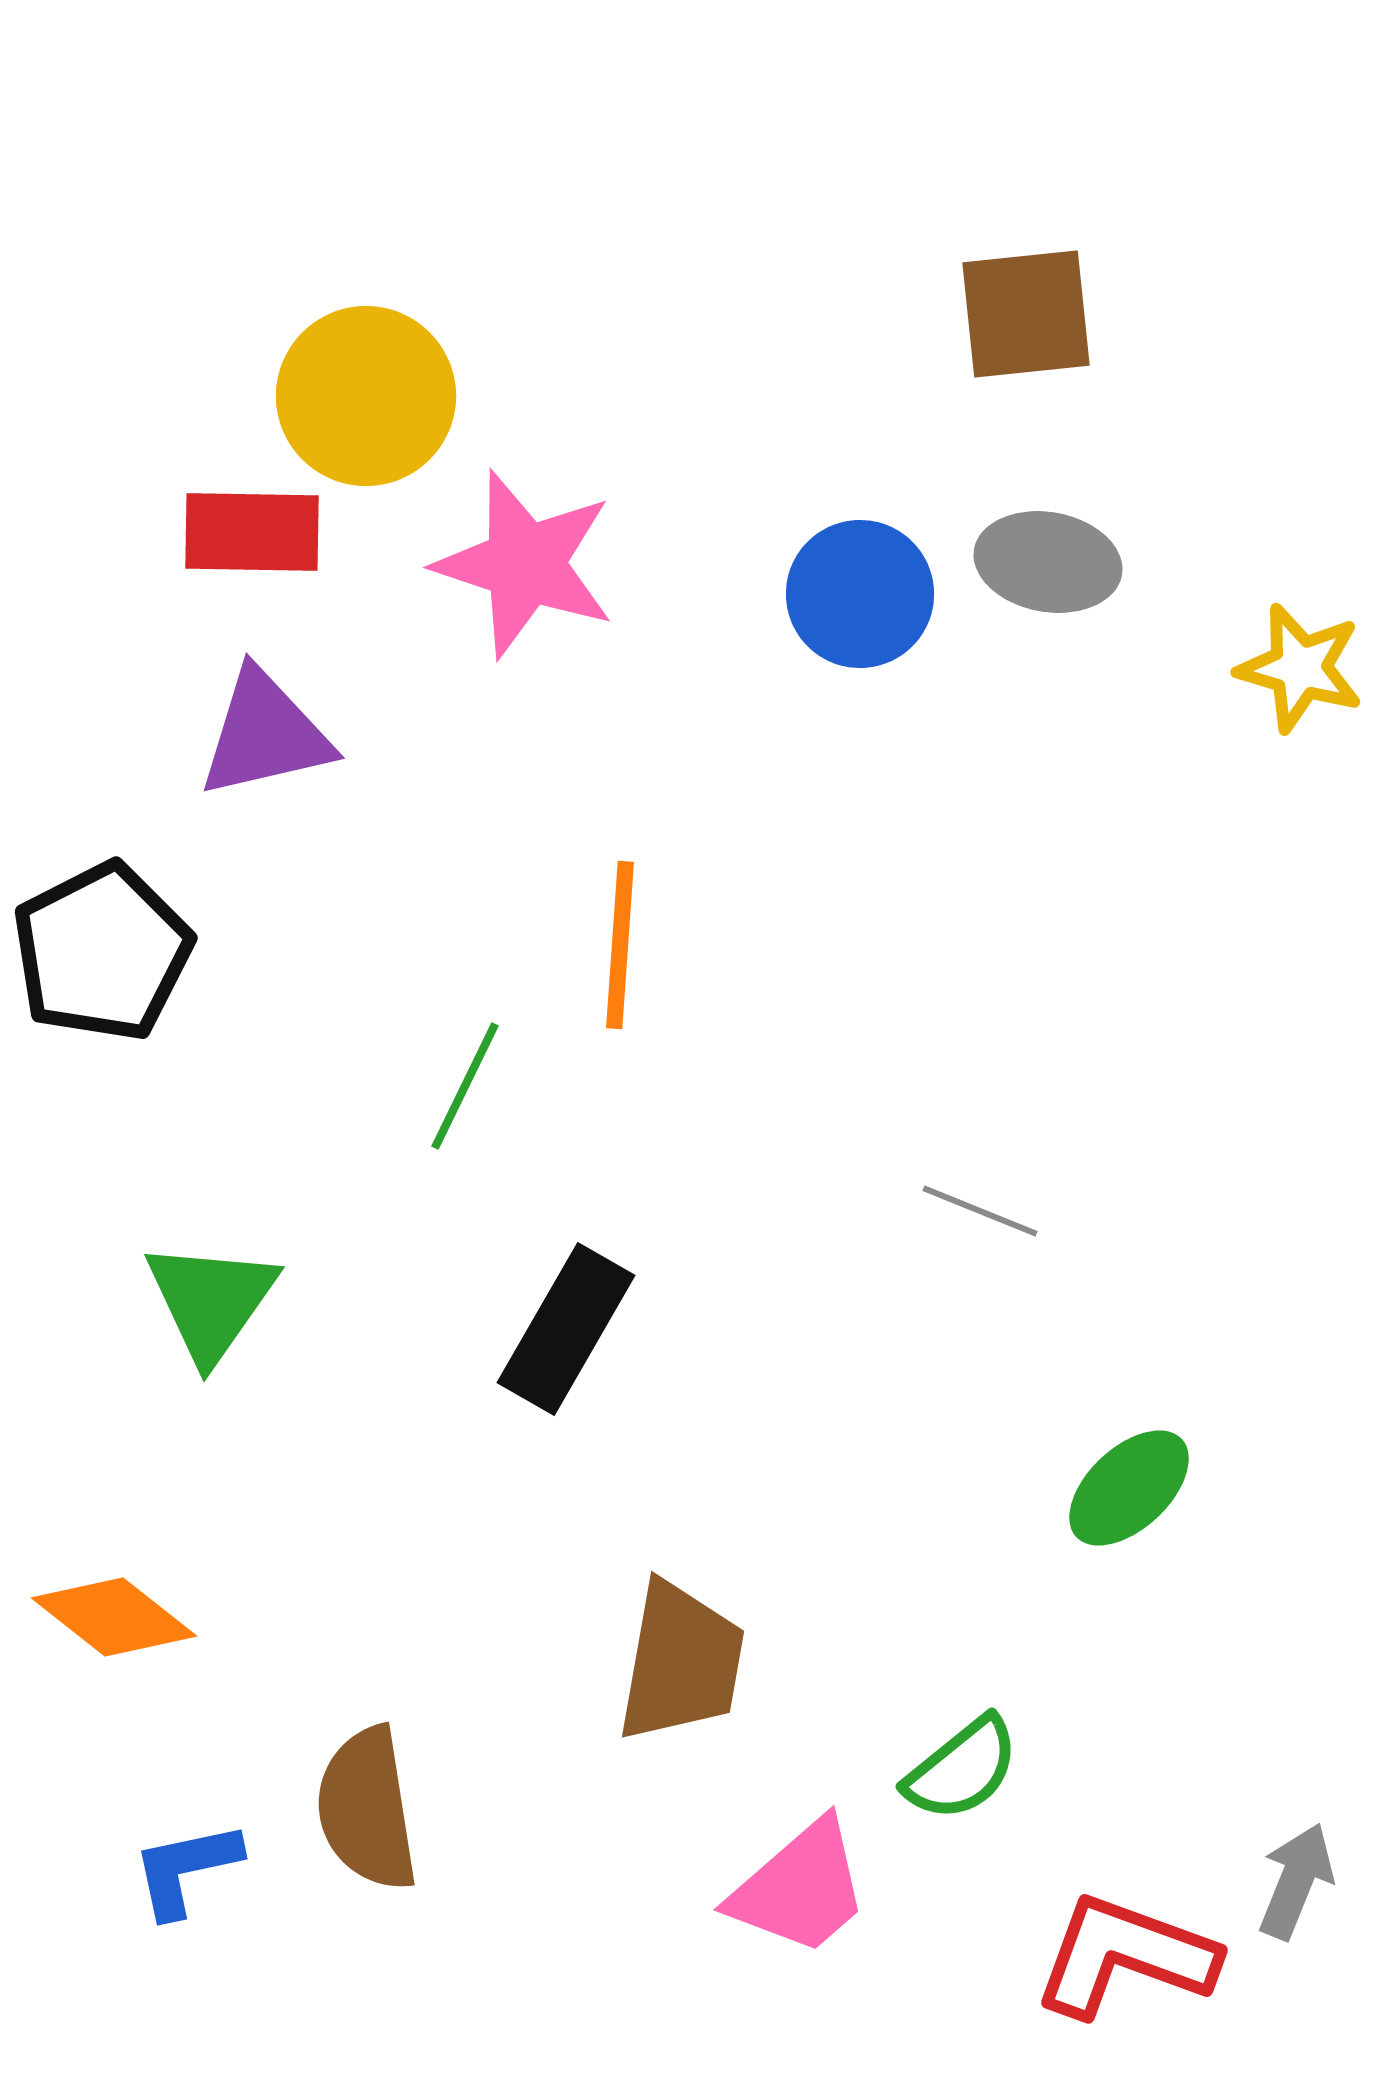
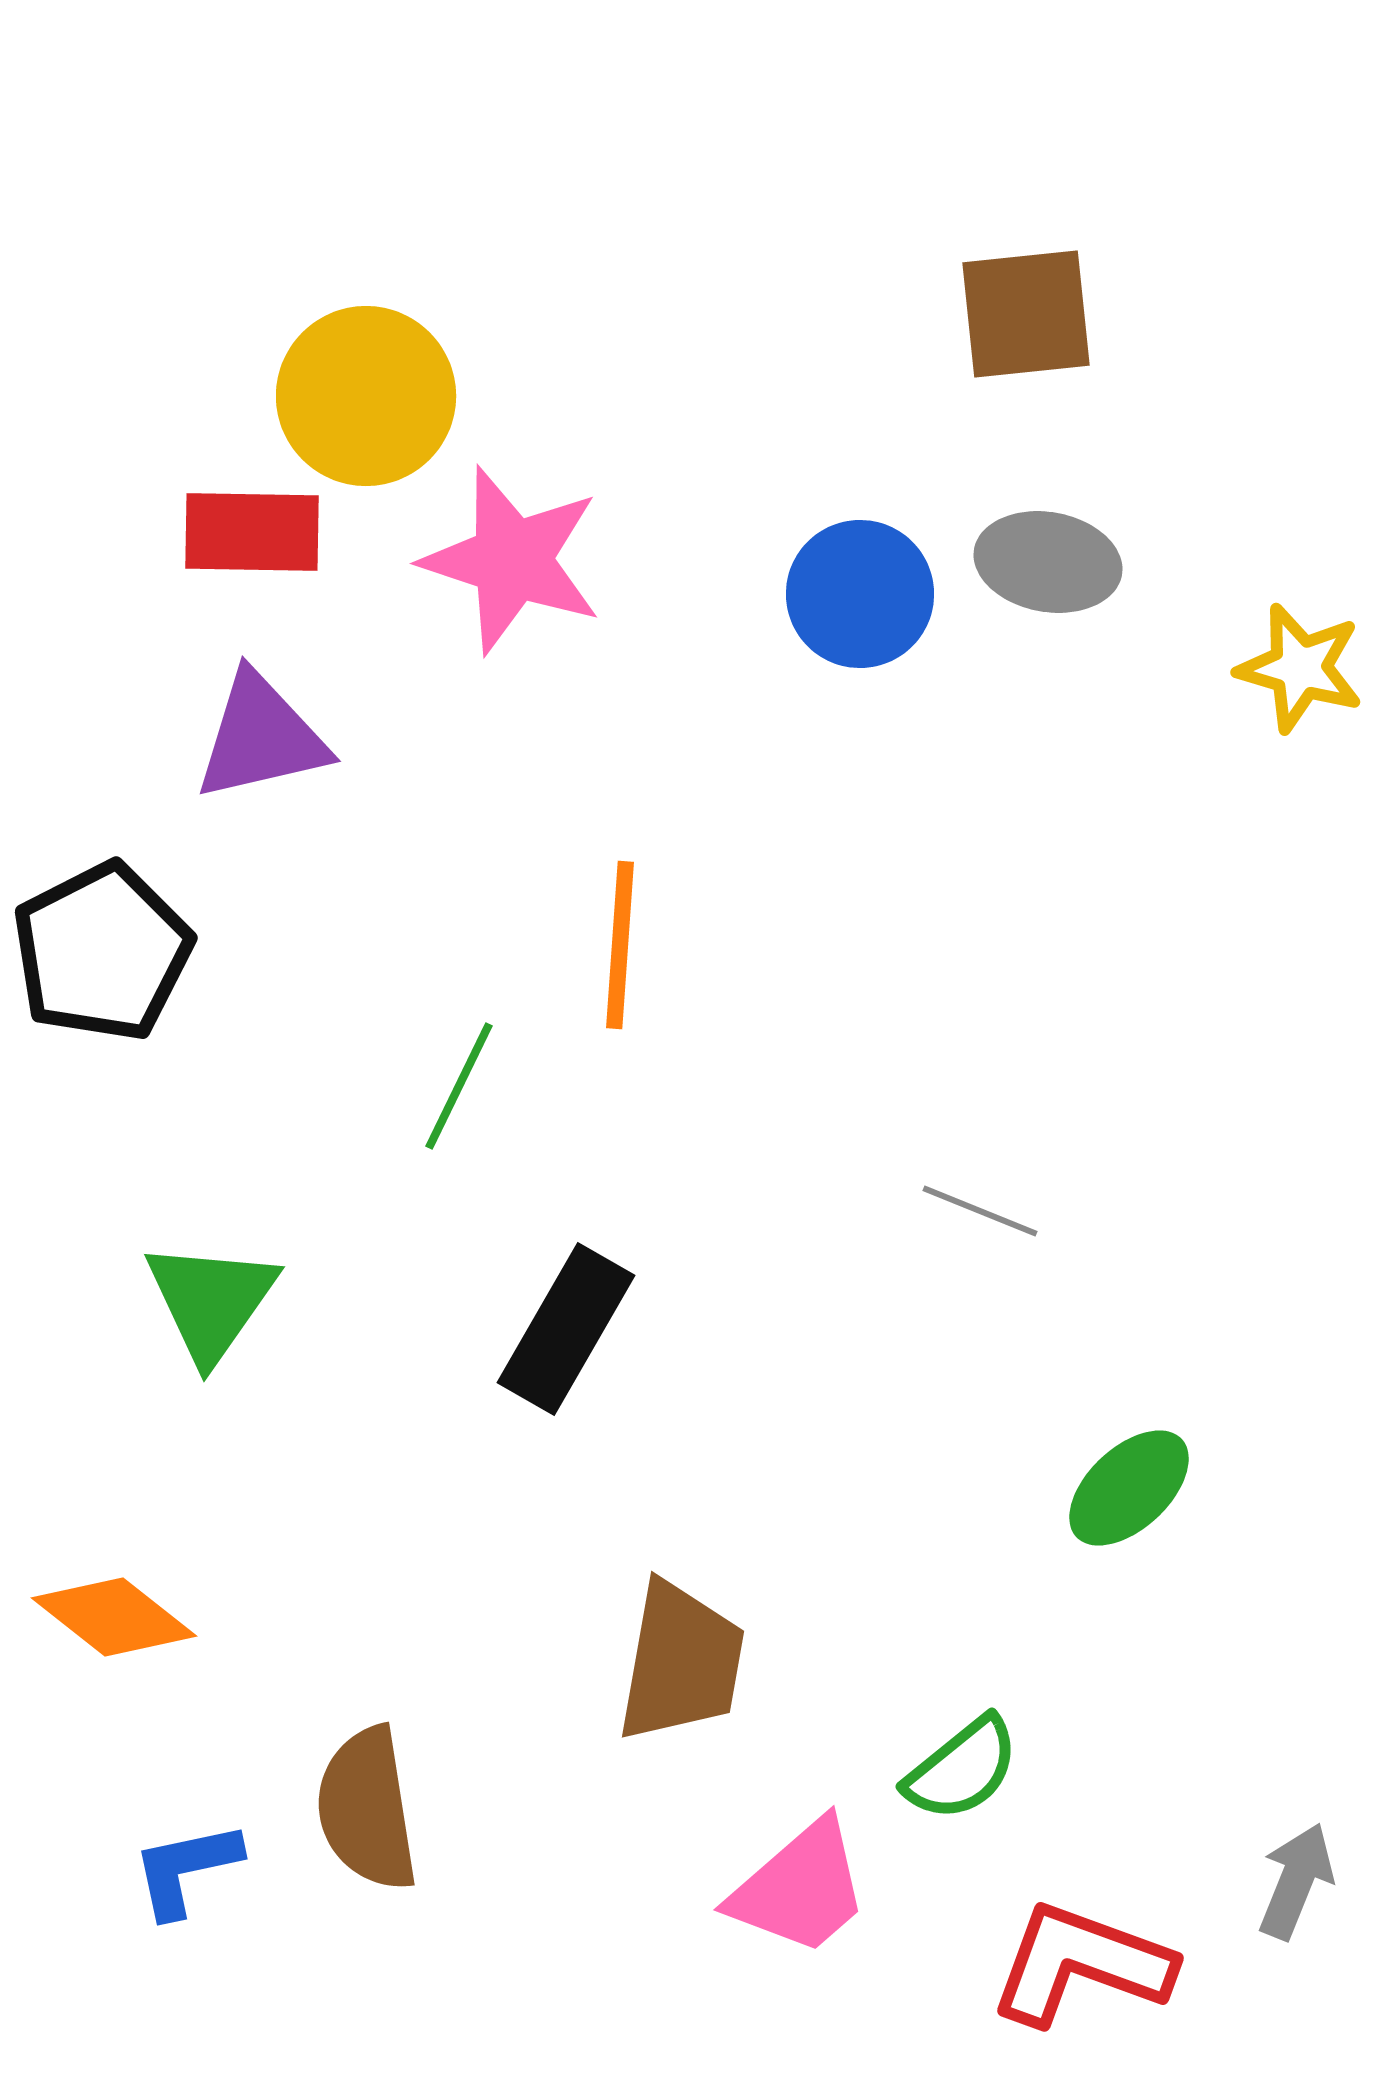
pink star: moved 13 px left, 4 px up
purple triangle: moved 4 px left, 3 px down
green line: moved 6 px left
red L-shape: moved 44 px left, 8 px down
